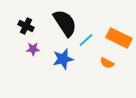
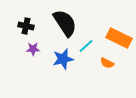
black cross: rotated 14 degrees counterclockwise
cyan line: moved 6 px down
